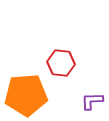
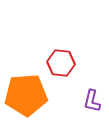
purple L-shape: rotated 75 degrees counterclockwise
